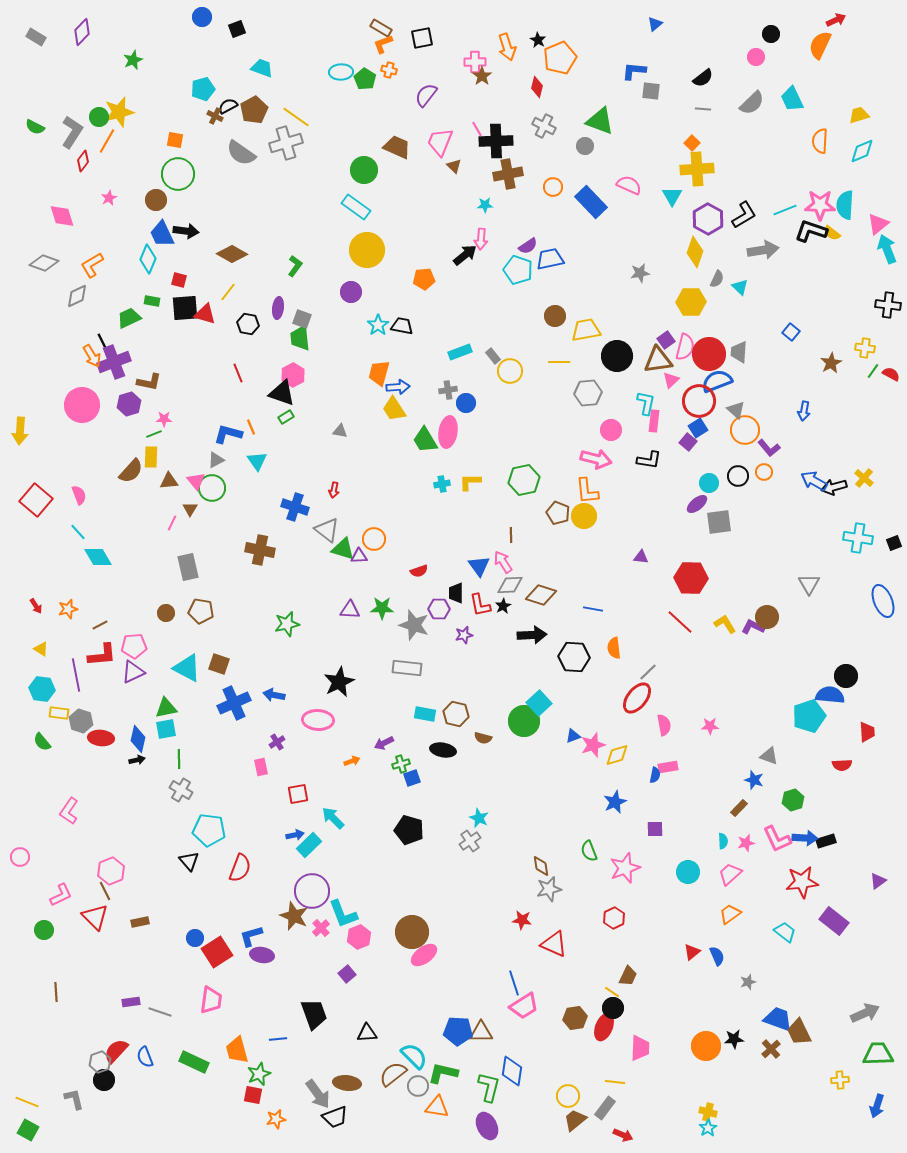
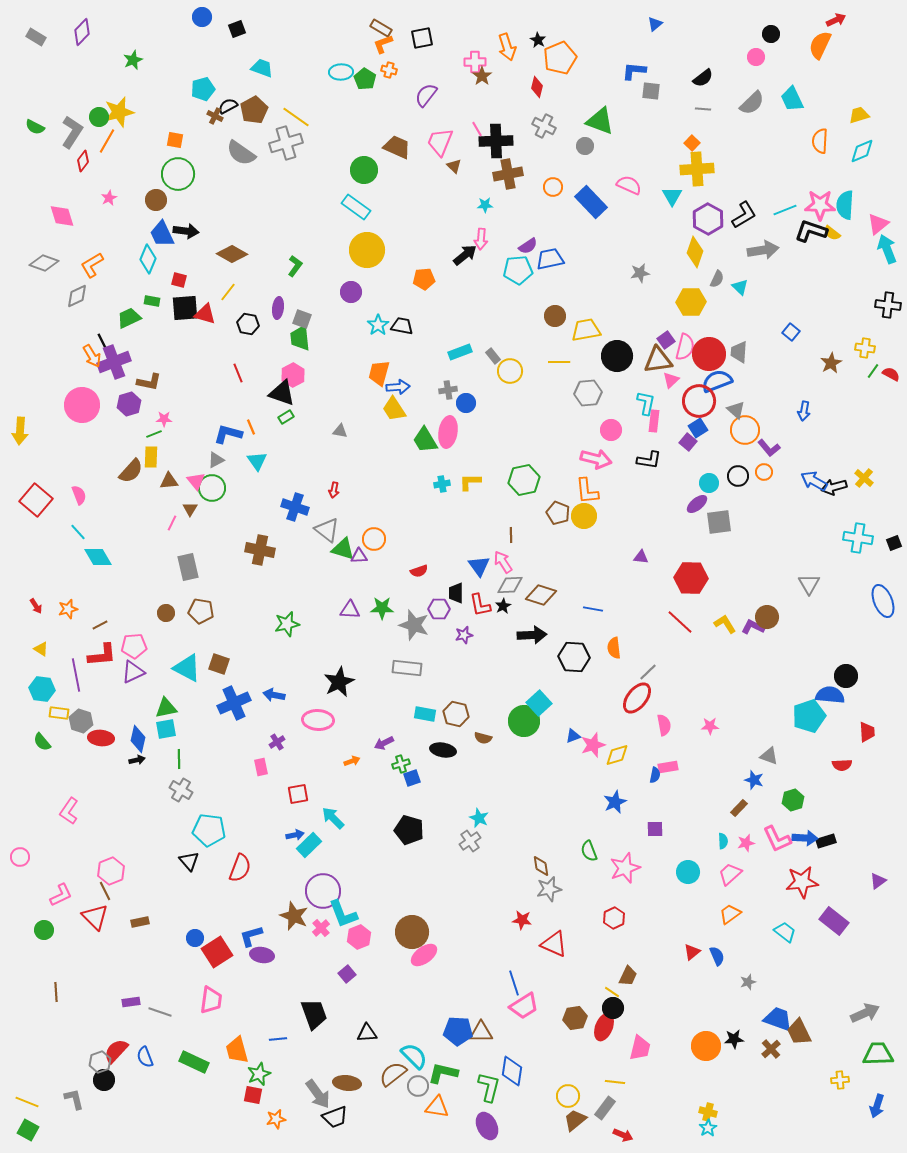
cyan pentagon at (518, 270): rotated 24 degrees counterclockwise
purple circle at (312, 891): moved 11 px right
pink trapezoid at (640, 1048): rotated 12 degrees clockwise
